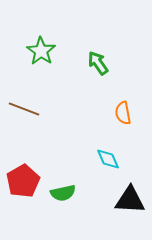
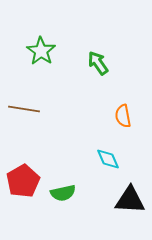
brown line: rotated 12 degrees counterclockwise
orange semicircle: moved 3 px down
